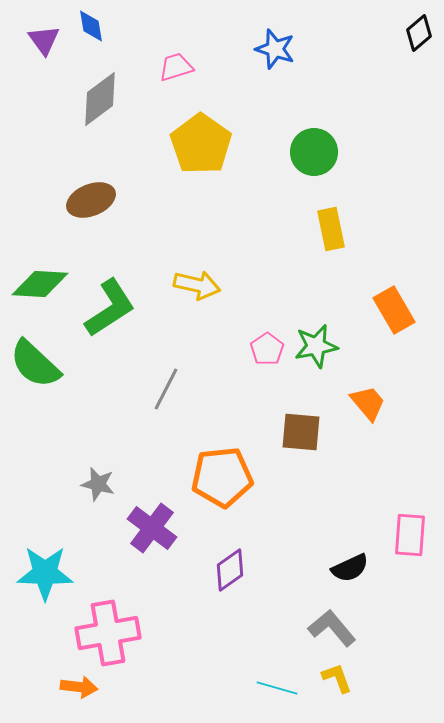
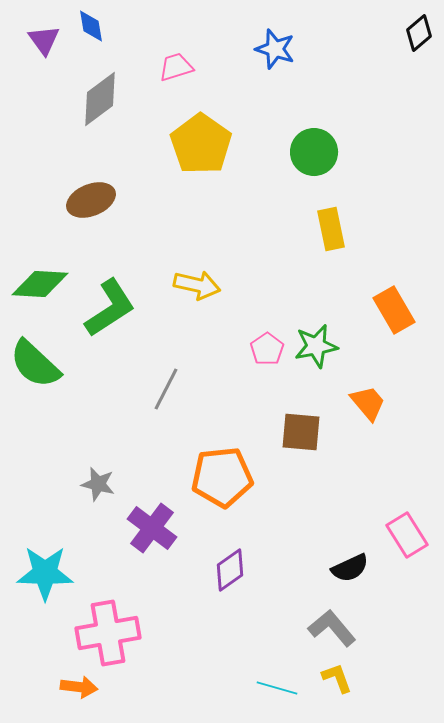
pink rectangle: moved 3 px left; rotated 36 degrees counterclockwise
